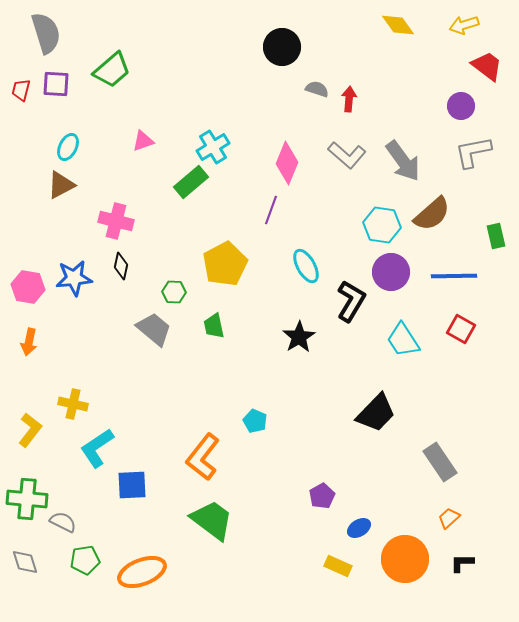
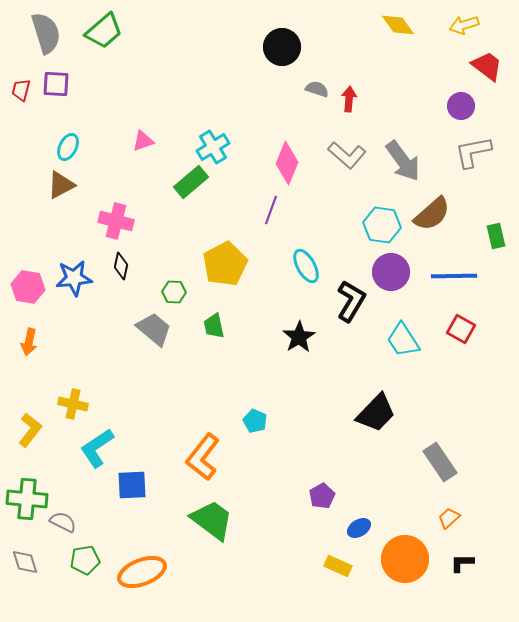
green trapezoid at (112, 70): moved 8 px left, 39 px up
